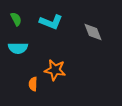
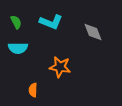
green semicircle: moved 3 px down
orange star: moved 5 px right, 3 px up
orange semicircle: moved 6 px down
